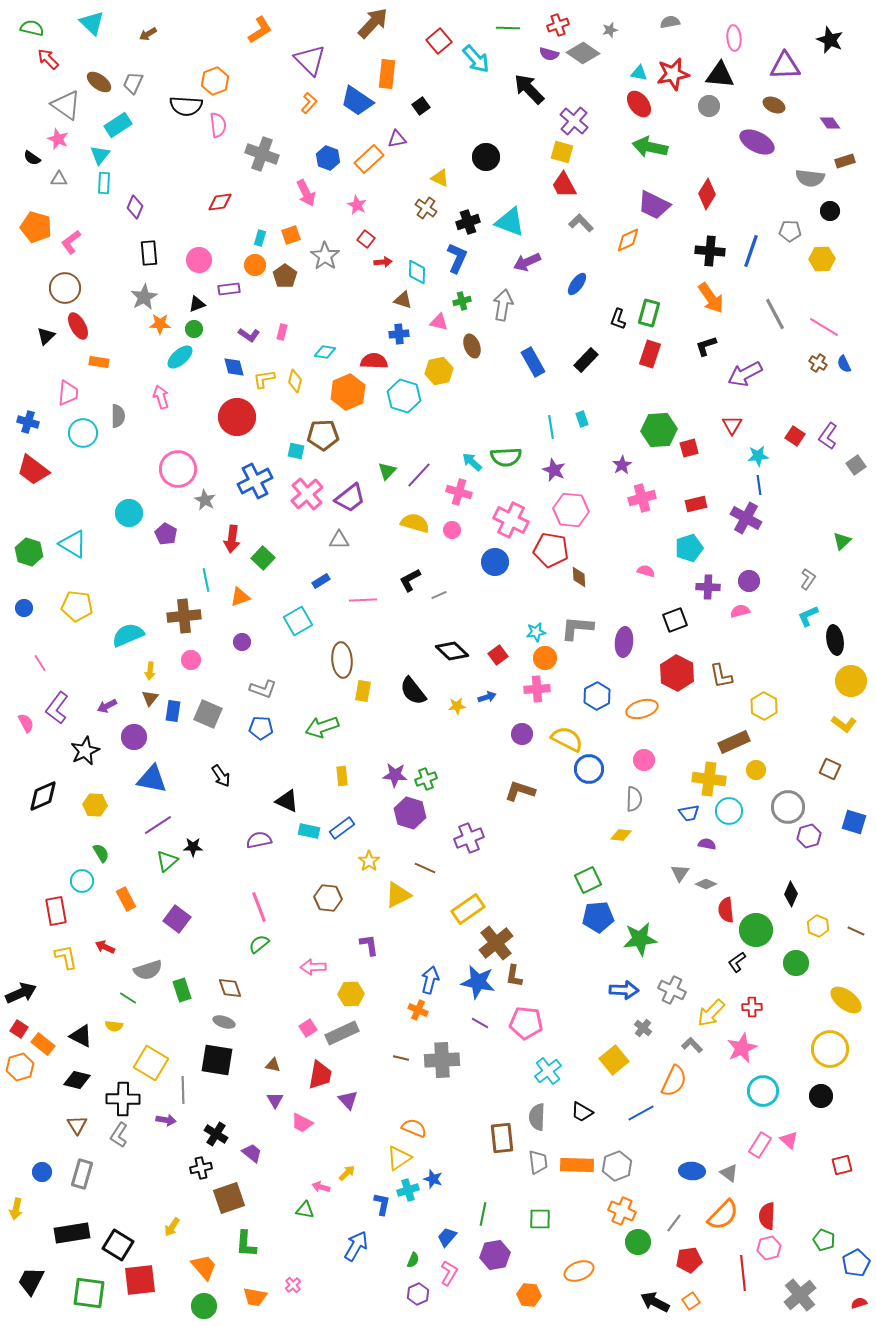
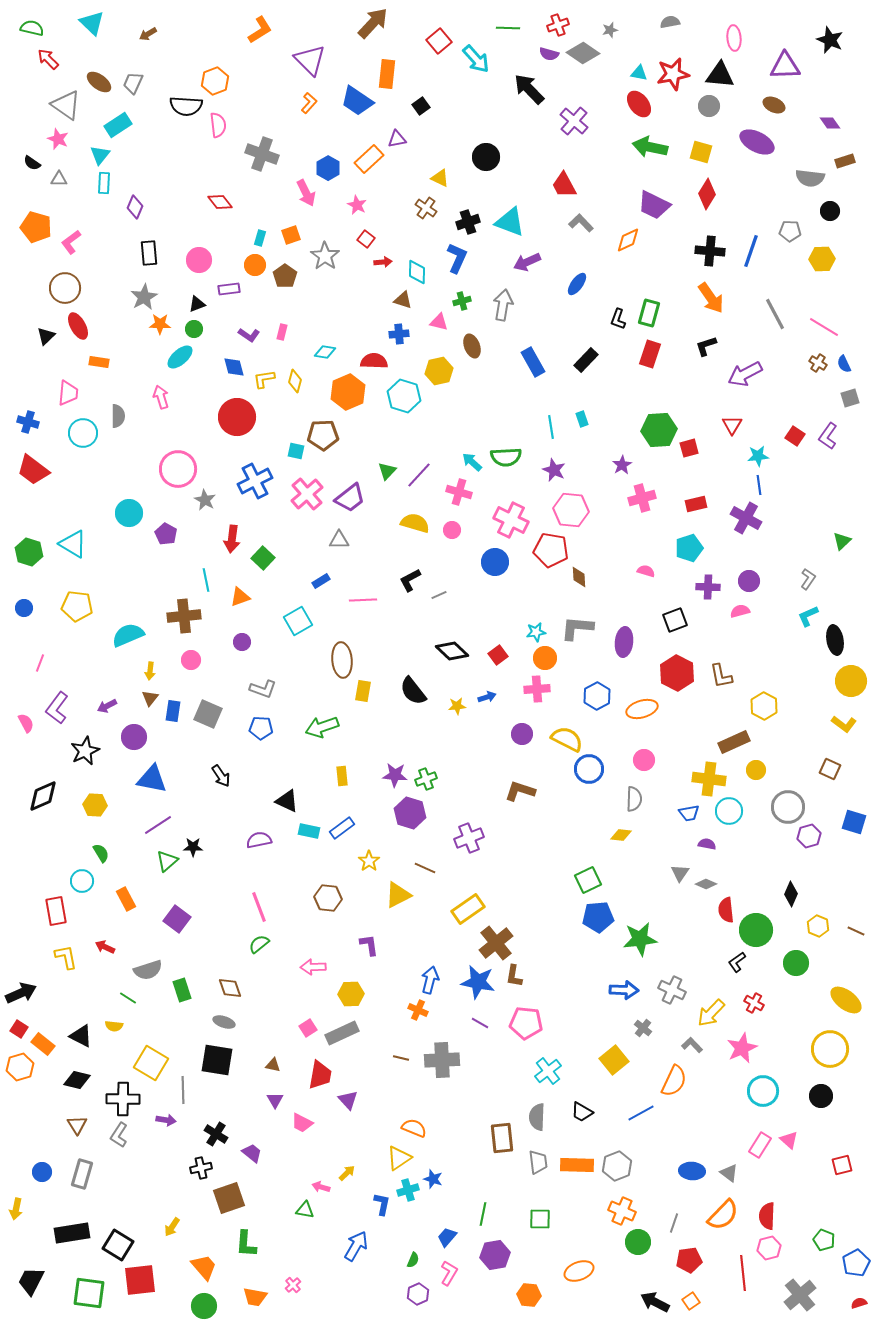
yellow square at (562, 152): moved 139 px right
black semicircle at (32, 158): moved 5 px down
blue hexagon at (328, 158): moved 10 px down; rotated 10 degrees clockwise
red diamond at (220, 202): rotated 60 degrees clockwise
gray square at (856, 465): moved 6 px left, 67 px up; rotated 18 degrees clockwise
pink line at (40, 663): rotated 54 degrees clockwise
red cross at (752, 1007): moved 2 px right, 4 px up; rotated 30 degrees clockwise
gray line at (674, 1223): rotated 18 degrees counterclockwise
